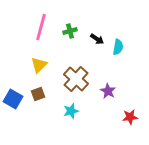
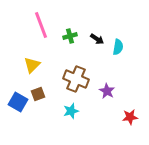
pink line: moved 2 px up; rotated 36 degrees counterclockwise
green cross: moved 5 px down
yellow triangle: moved 7 px left
brown cross: rotated 20 degrees counterclockwise
purple star: moved 1 px left
blue square: moved 5 px right, 3 px down
